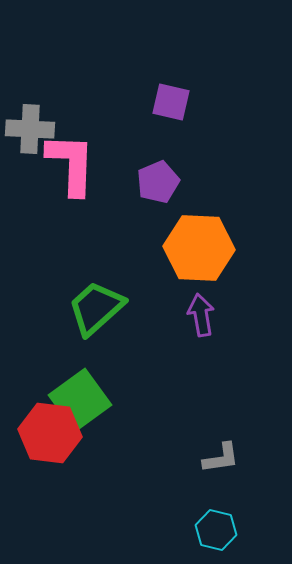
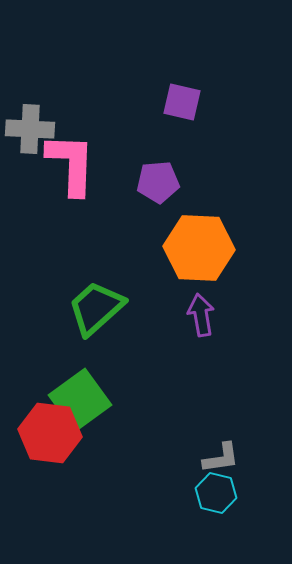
purple square: moved 11 px right
purple pentagon: rotated 18 degrees clockwise
cyan hexagon: moved 37 px up
